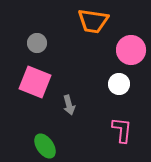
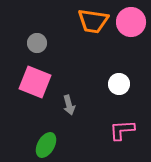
pink circle: moved 28 px up
pink L-shape: rotated 100 degrees counterclockwise
green ellipse: moved 1 px right, 1 px up; rotated 65 degrees clockwise
